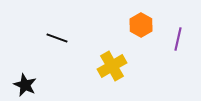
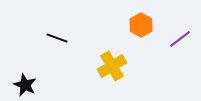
purple line: moved 2 px right; rotated 40 degrees clockwise
